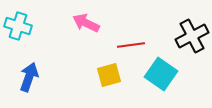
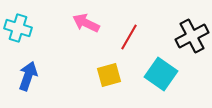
cyan cross: moved 2 px down
red line: moved 2 px left, 8 px up; rotated 52 degrees counterclockwise
blue arrow: moved 1 px left, 1 px up
